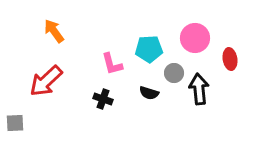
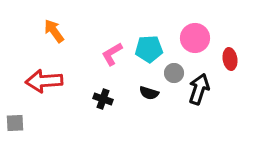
pink L-shape: moved 10 px up; rotated 75 degrees clockwise
red arrow: moved 2 px left; rotated 39 degrees clockwise
black arrow: rotated 24 degrees clockwise
